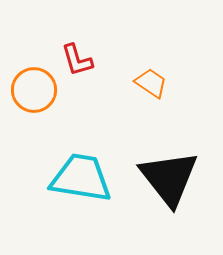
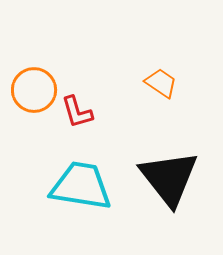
red L-shape: moved 52 px down
orange trapezoid: moved 10 px right
cyan trapezoid: moved 8 px down
